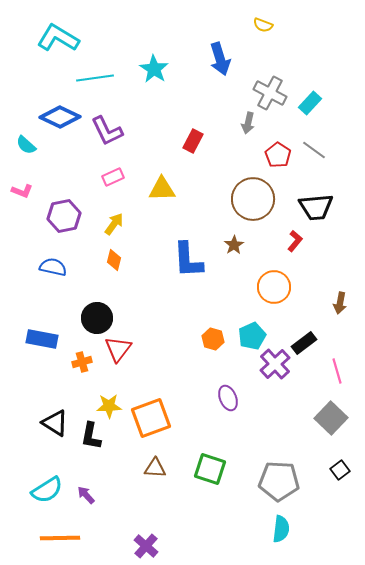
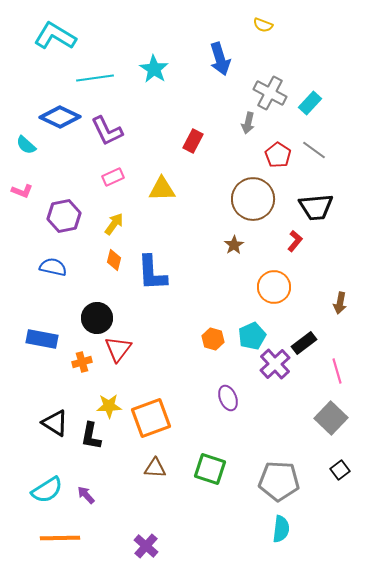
cyan L-shape at (58, 38): moved 3 px left, 2 px up
blue L-shape at (188, 260): moved 36 px left, 13 px down
